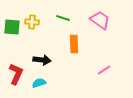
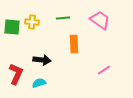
green line: rotated 24 degrees counterclockwise
